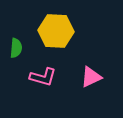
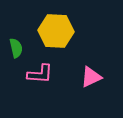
green semicircle: rotated 18 degrees counterclockwise
pink L-shape: moved 3 px left, 3 px up; rotated 12 degrees counterclockwise
